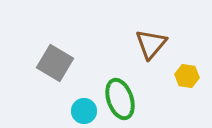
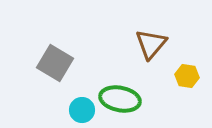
green ellipse: rotated 60 degrees counterclockwise
cyan circle: moved 2 px left, 1 px up
